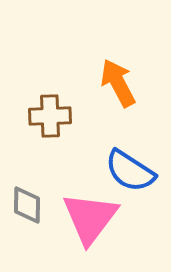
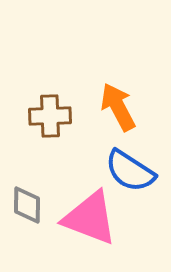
orange arrow: moved 24 px down
pink triangle: rotated 46 degrees counterclockwise
